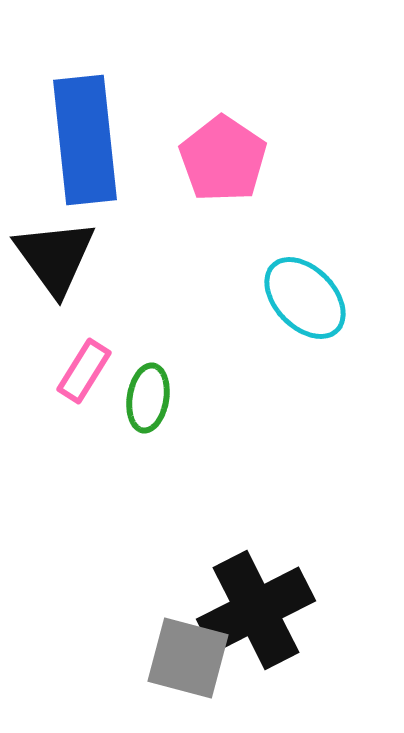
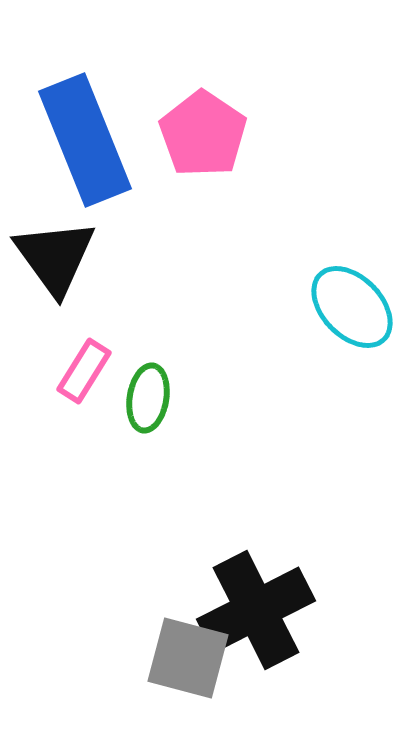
blue rectangle: rotated 16 degrees counterclockwise
pink pentagon: moved 20 px left, 25 px up
cyan ellipse: moved 47 px right, 9 px down
